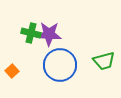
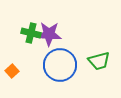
green trapezoid: moved 5 px left
